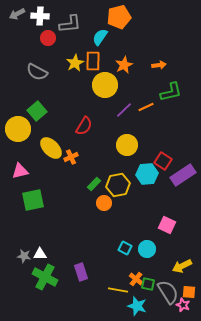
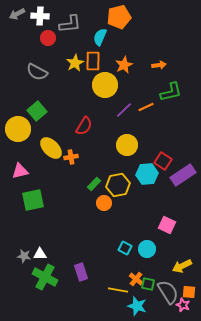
cyan semicircle at (100, 37): rotated 12 degrees counterclockwise
orange cross at (71, 157): rotated 16 degrees clockwise
